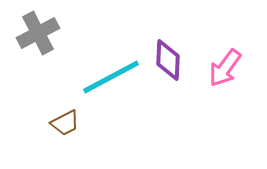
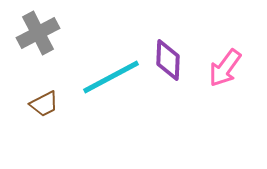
brown trapezoid: moved 21 px left, 19 px up
